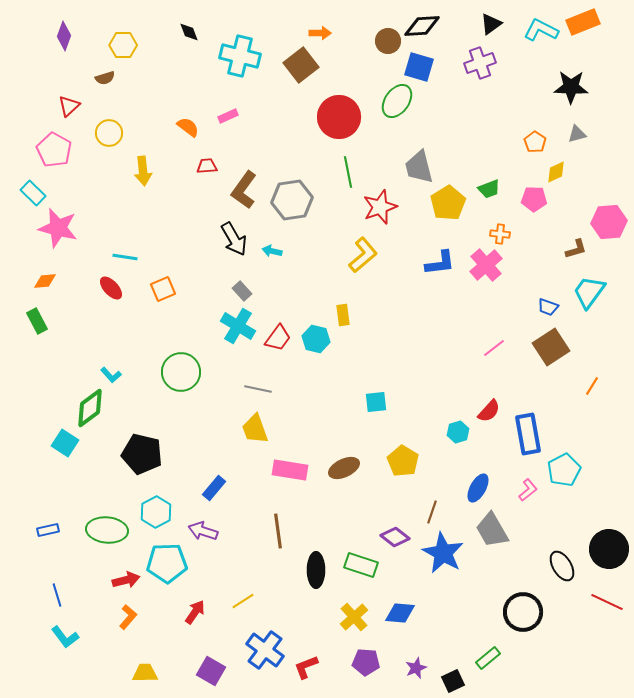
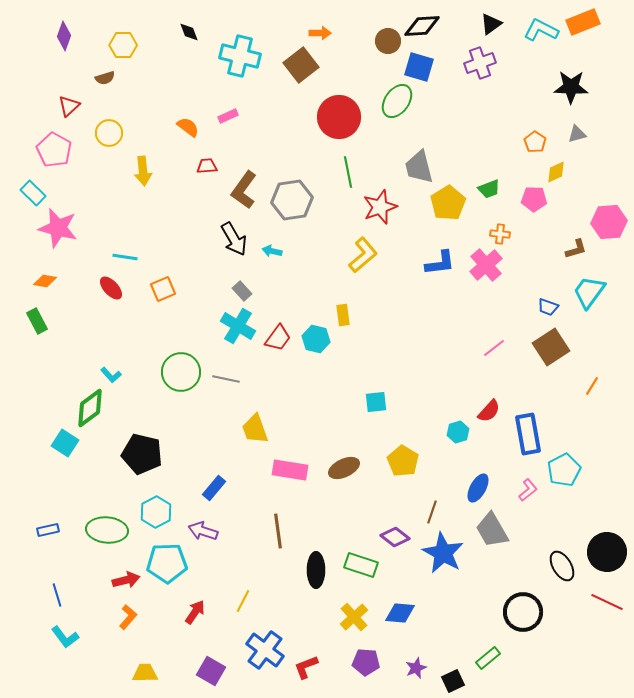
orange diamond at (45, 281): rotated 15 degrees clockwise
gray line at (258, 389): moved 32 px left, 10 px up
black circle at (609, 549): moved 2 px left, 3 px down
yellow line at (243, 601): rotated 30 degrees counterclockwise
